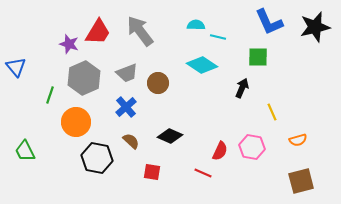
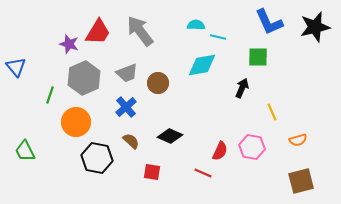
cyan diamond: rotated 44 degrees counterclockwise
